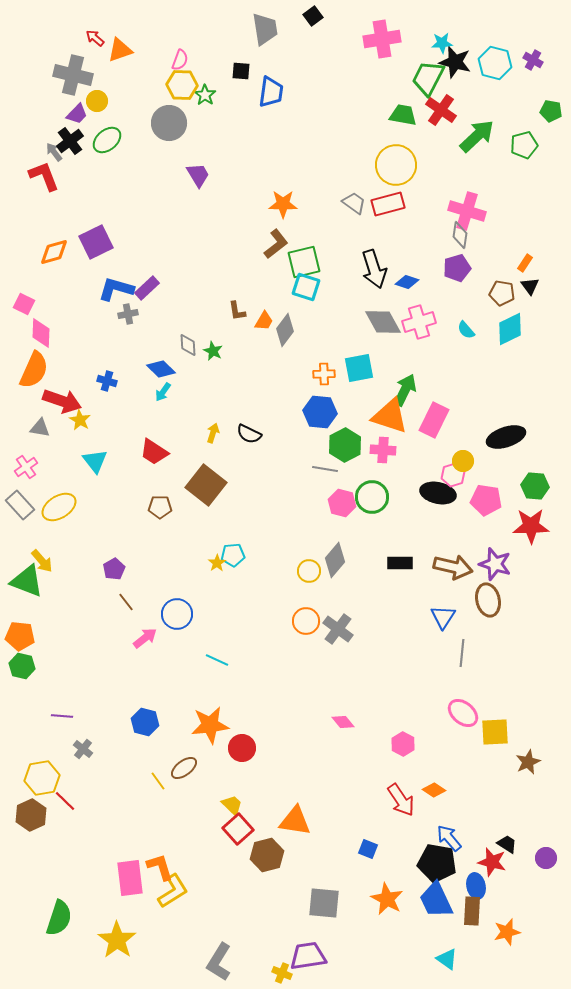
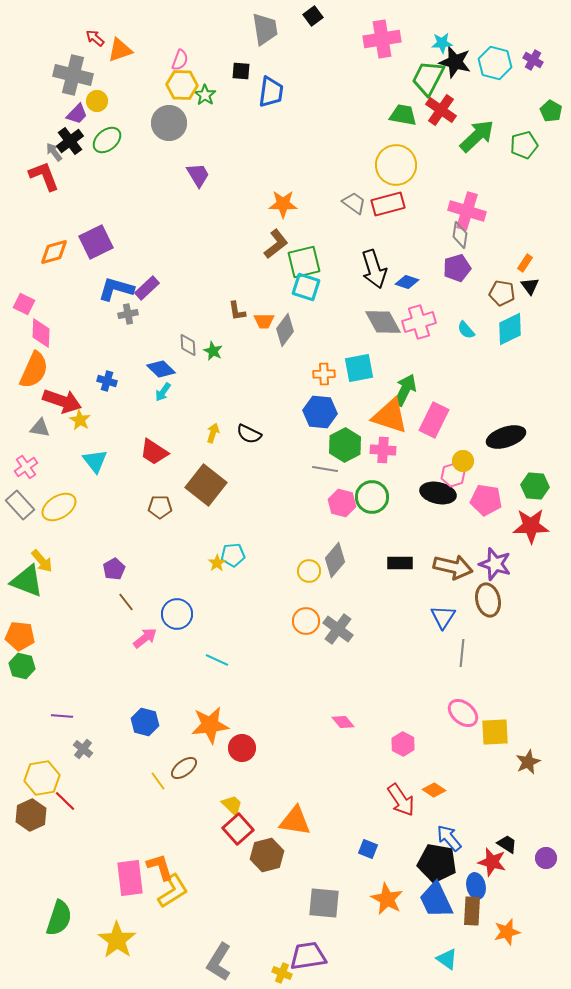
green pentagon at (551, 111): rotated 20 degrees clockwise
orange trapezoid at (264, 321): rotated 60 degrees clockwise
